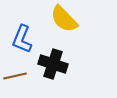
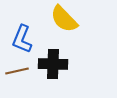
black cross: rotated 16 degrees counterclockwise
brown line: moved 2 px right, 5 px up
